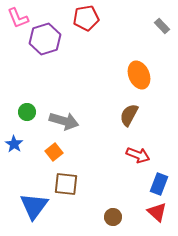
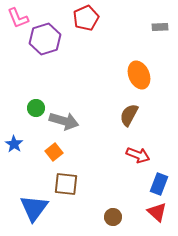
red pentagon: rotated 15 degrees counterclockwise
gray rectangle: moved 2 px left, 1 px down; rotated 49 degrees counterclockwise
green circle: moved 9 px right, 4 px up
blue triangle: moved 2 px down
